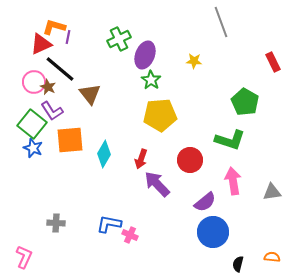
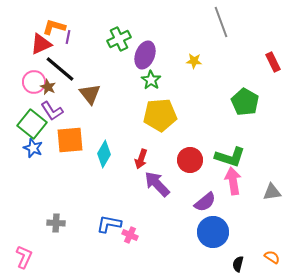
green L-shape: moved 17 px down
orange semicircle: rotated 28 degrees clockwise
